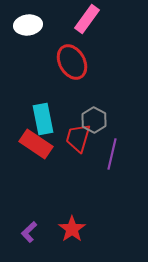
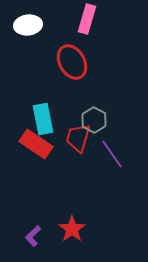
pink rectangle: rotated 20 degrees counterclockwise
purple line: rotated 48 degrees counterclockwise
purple L-shape: moved 4 px right, 4 px down
